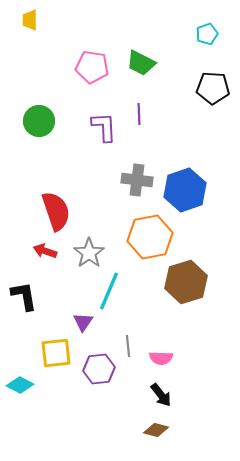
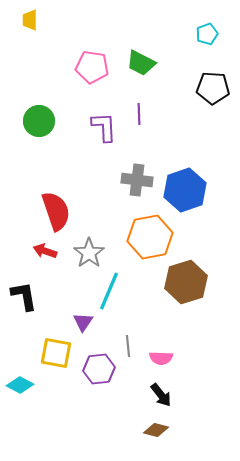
yellow square: rotated 16 degrees clockwise
